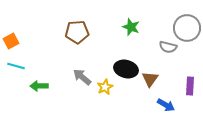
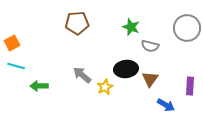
brown pentagon: moved 9 px up
orange square: moved 1 px right, 2 px down
gray semicircle: moved 18 px left, 1 px up
black ellipse: rotated 20 degrees counterclockwise
gray arrow: moved 2 px up
